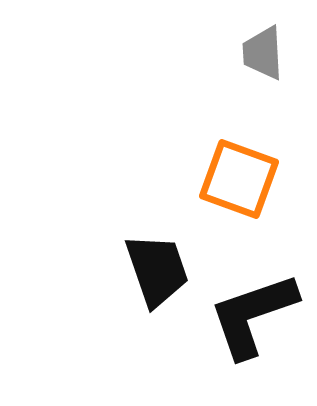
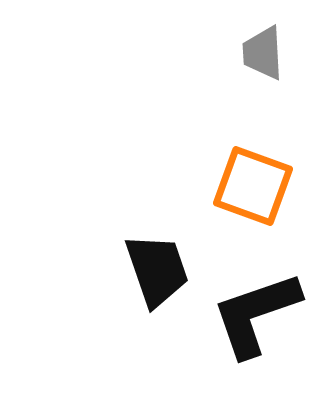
orange square: moved 14 px right, 7 px down
black L-shape: moved 3 px right, 1 px up
